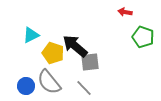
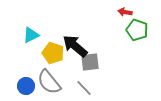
green pentagon: moved 6 px left, 7 px up
